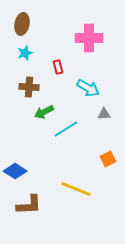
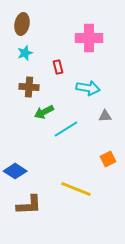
cyan arrow: rotated 20 degrees counterclockwise
gray triangle: moved 1 px right, 2 px down
